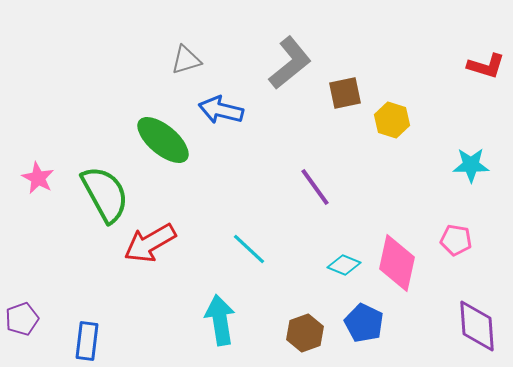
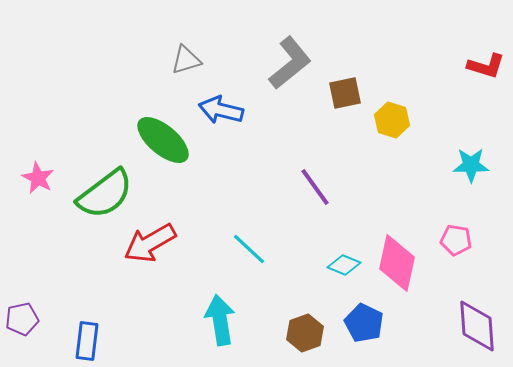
green semicircle: rotated 82 degrees clockwise
purple pentagon: rotated 8 degrees clockwise
